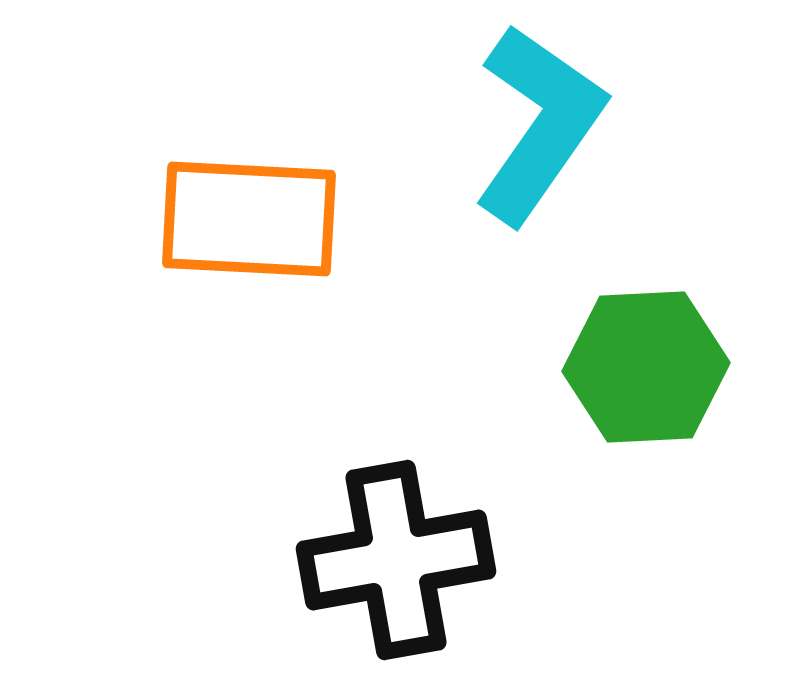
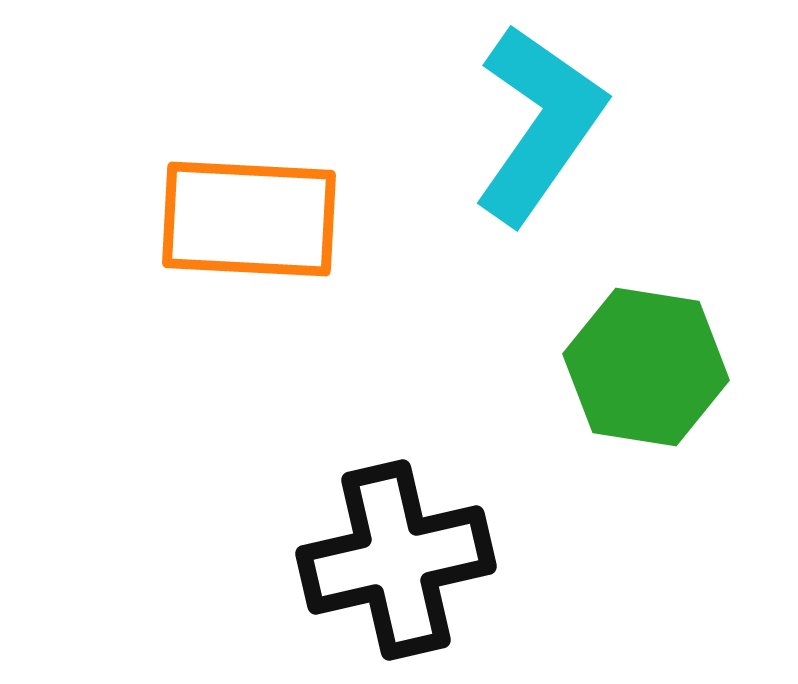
green hexagon: rotated 12 degrees clockwise
black cross: rotated 3 degrees counterclockwise
